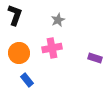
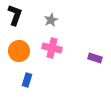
gray star: moved 7 px left
pink cross: rotated 24 degrees clockwise
orange circle: moved 2 px up
blue rectangle: rotated 56 degrees clockwise
